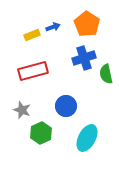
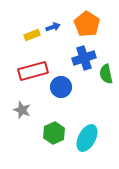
blue circle: moved 5 px left, 19 px up
green hexagon: moved 13 px right
